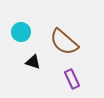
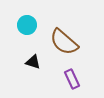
cyan circle: moved 6 px right, 7 px up
